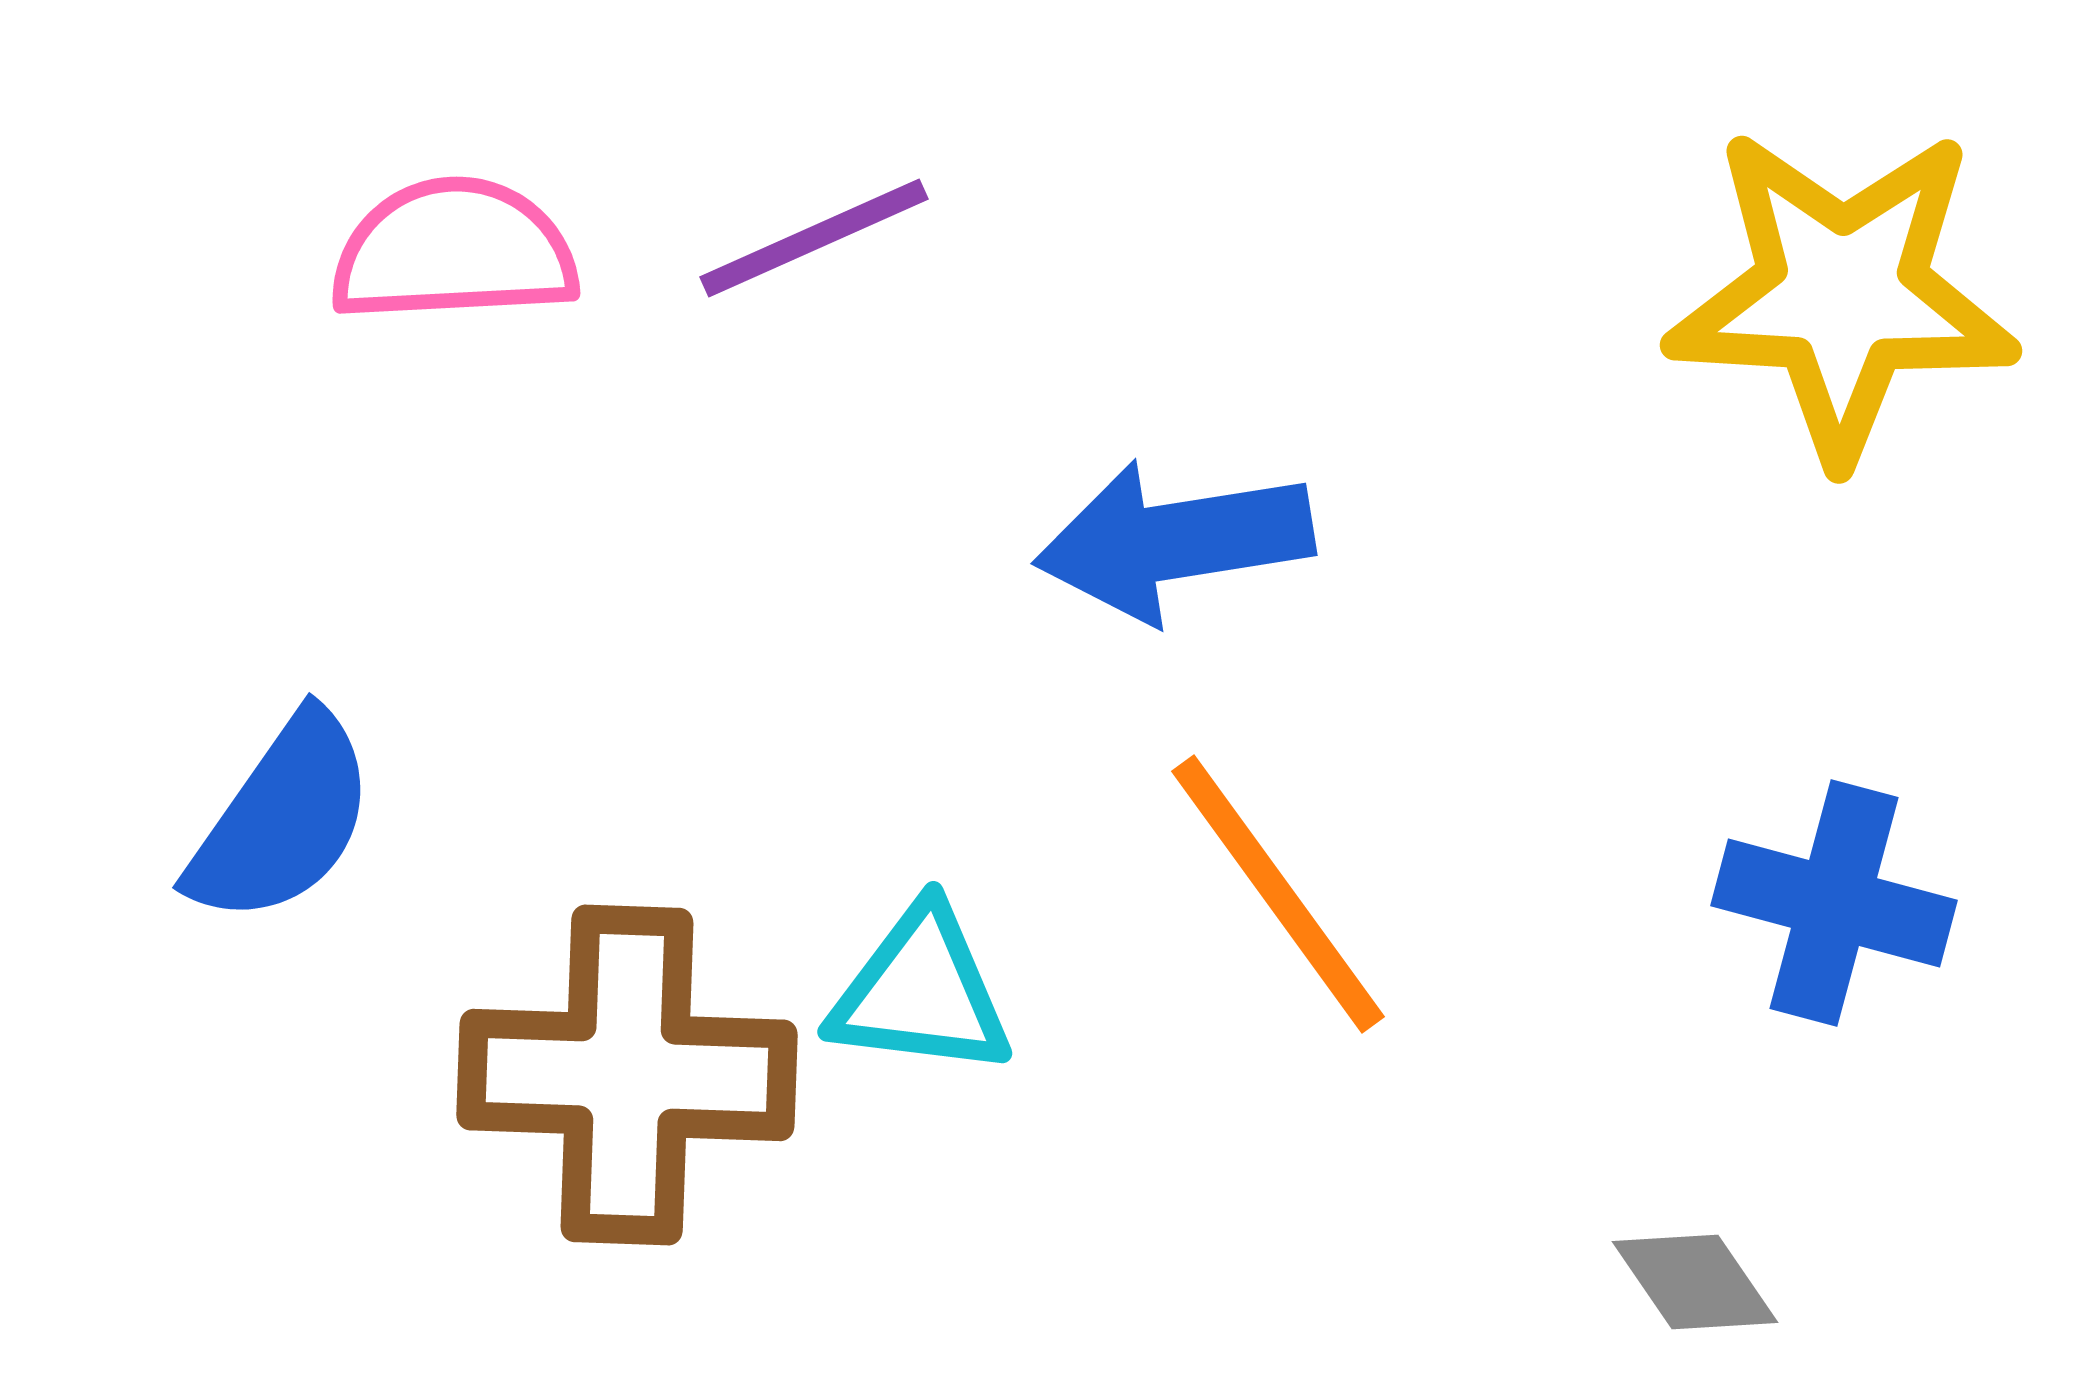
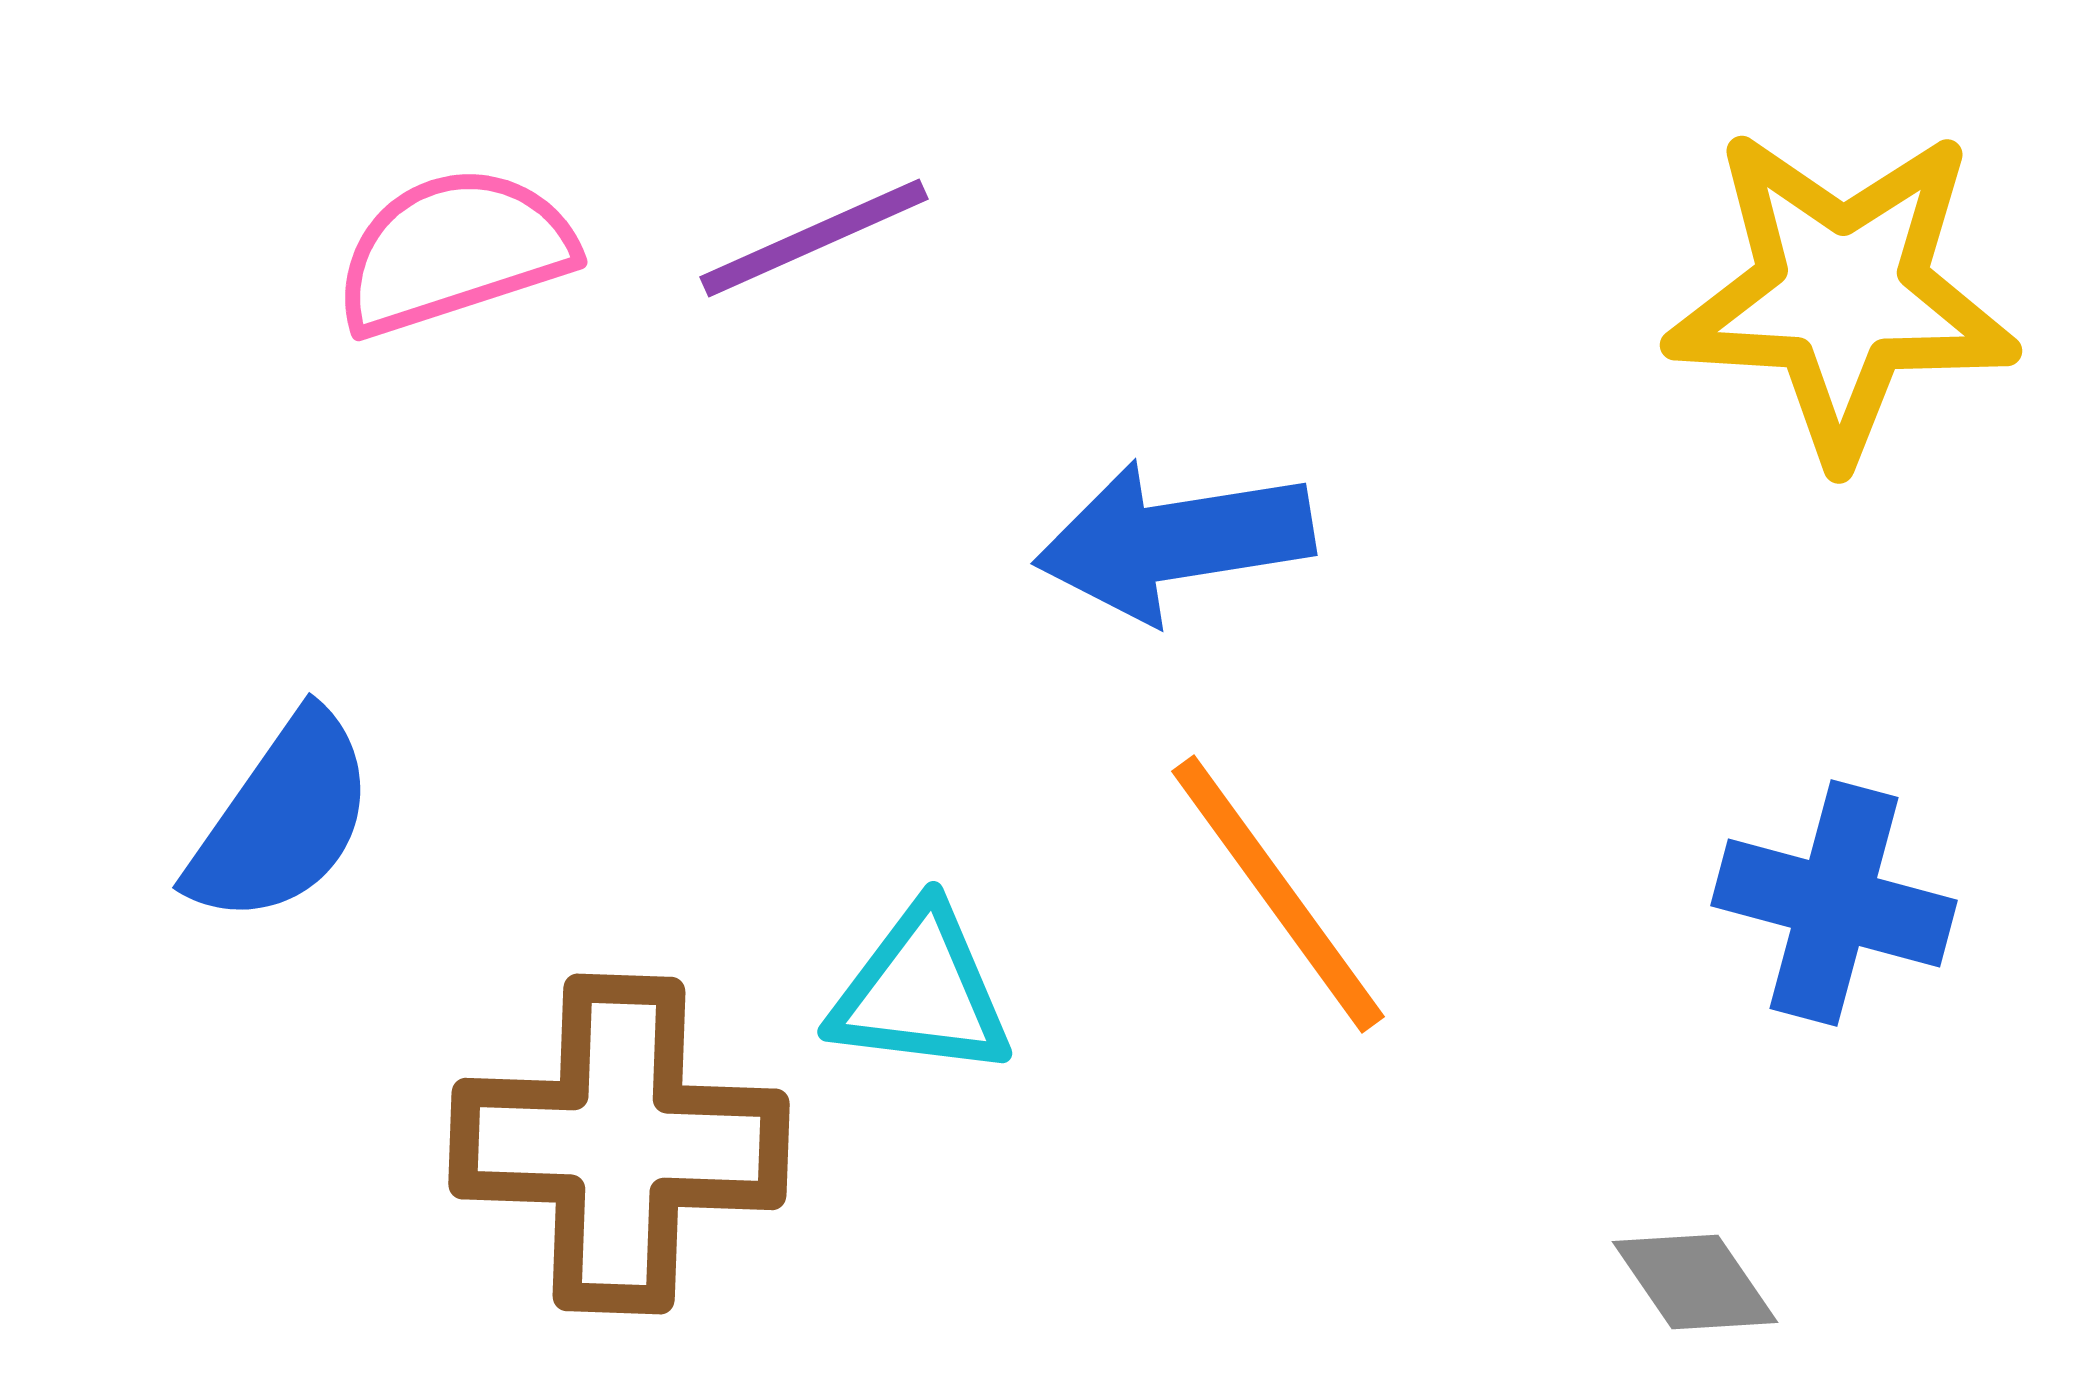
pink semicircle: rotated 15 degrees counterclockwise
brown cross: moved 8 px left, 69 px down
